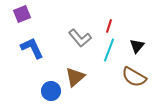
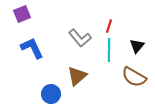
cyan line: rotated 20 degrees counterclockwise
brown triangle: moved 2 px right, 1 px up
blue circle: moved 3 px down
